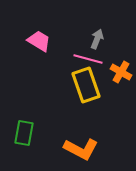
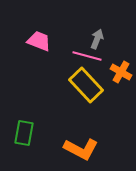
pink trapezoid: rotated 10 degrees counterclockwise
pink line: moved 1 px left, 3 px up
yellow rectangle: rotated 24 degrees counterclockwise
